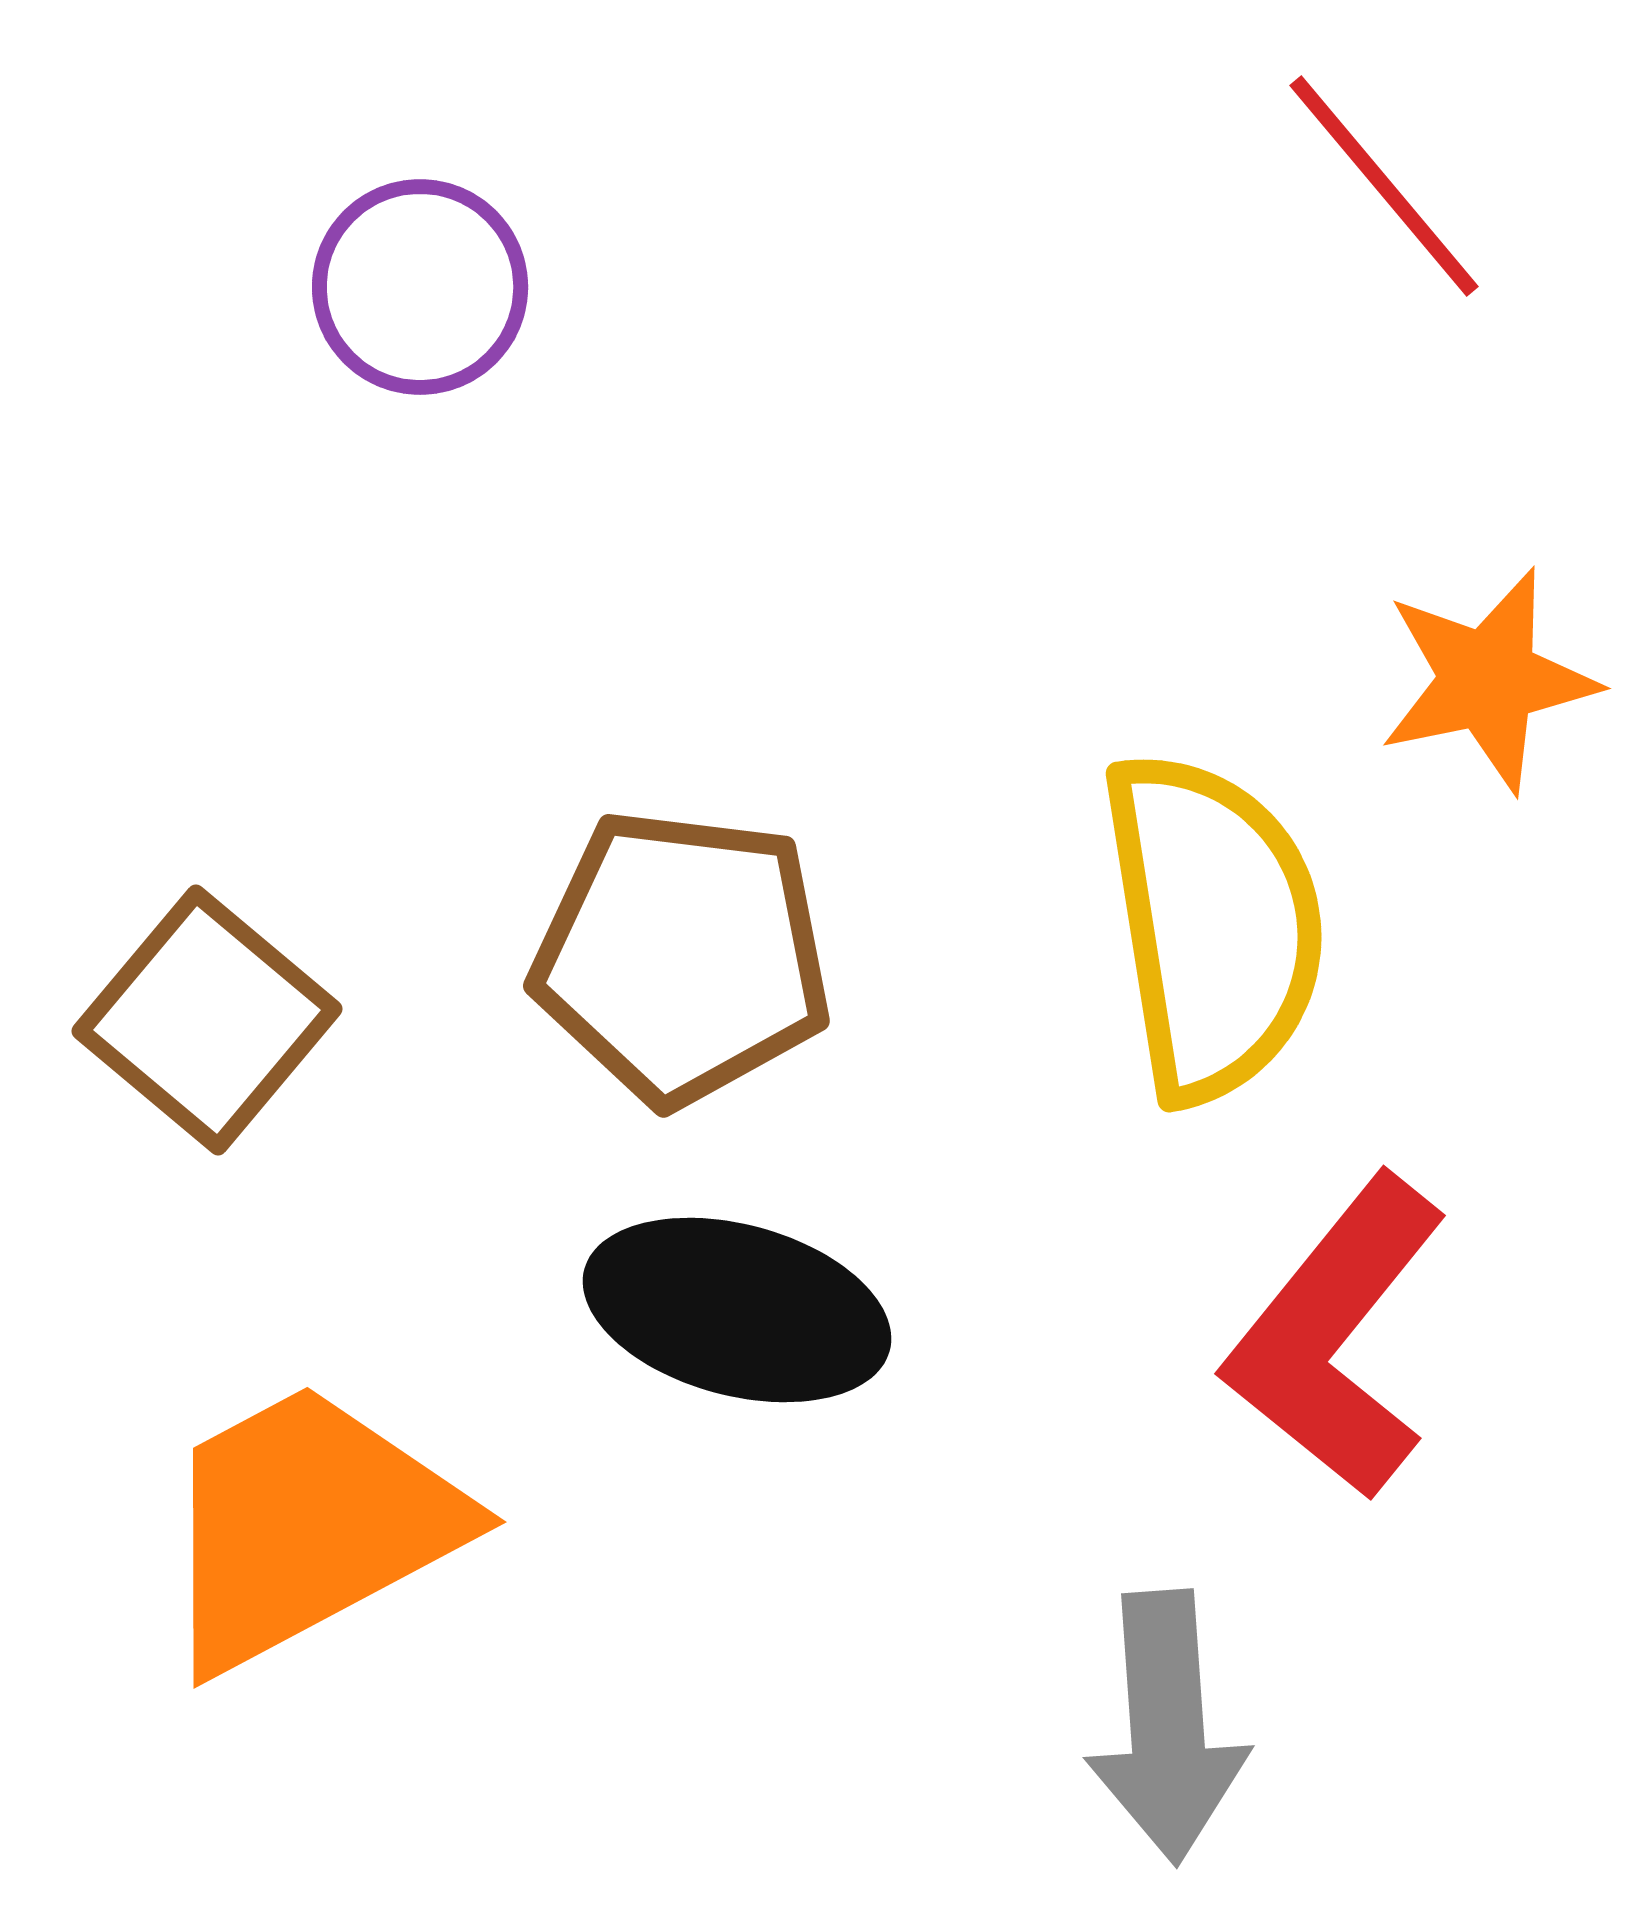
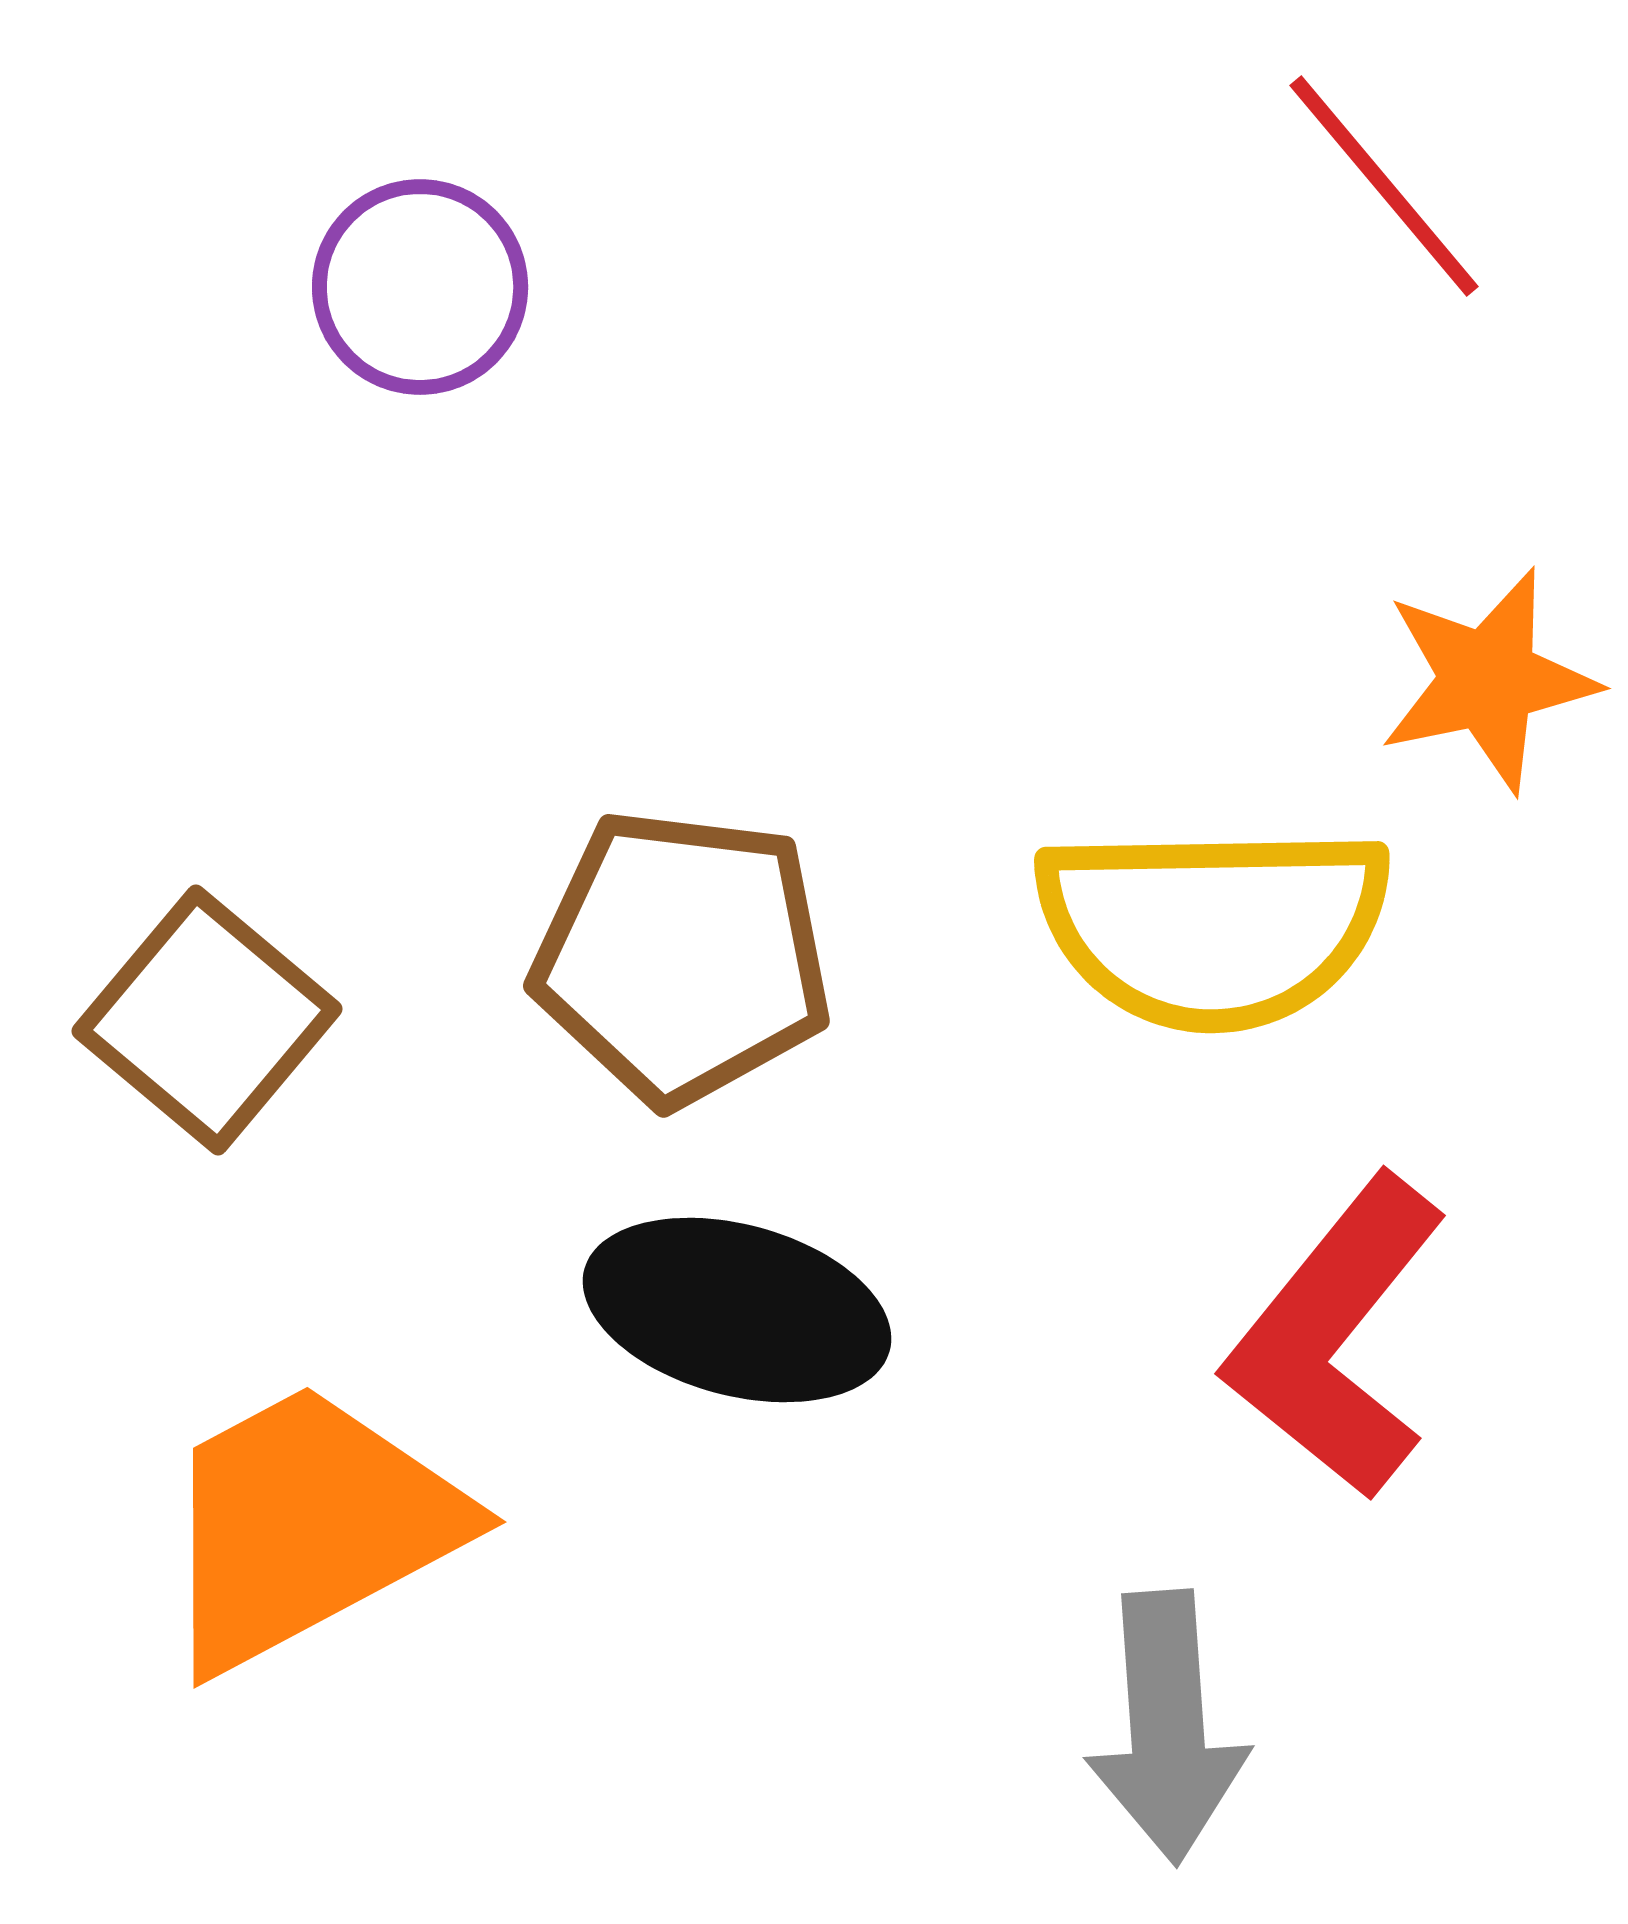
yellow semicircle: rotated 98 degrees clockwise
